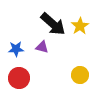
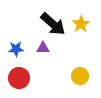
yellow star: moved 1 px right, 2 px up
purple triangle: moved 1 px right, 1 px down; rotated 16 degrees counterclockwise
yellow circle: moved 1 px down
